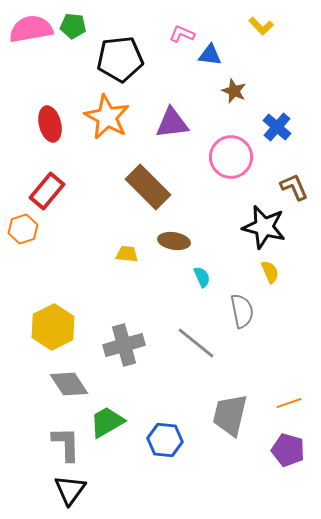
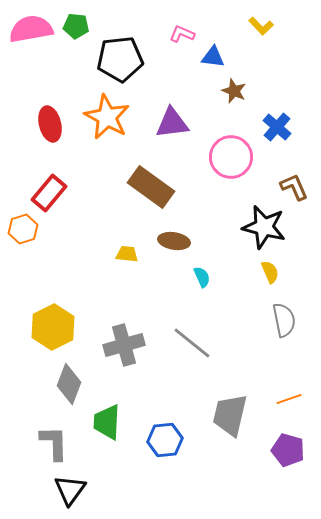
green pentagon: moved 3 px right
blue triangle: moved 3 px right, 2 px down
brown rectangle: moved 3 px right; rotated 9 degrees counterclockwise
red rectangle: moved 2 px right, 2 px down
gray semicircle: moved 42 px right, 9 px down
gray line: moved 4 px left
gray diamond: rotated 54 degrees clockwise
orange line: moved 4 px up
green trapezoid: rotated 57 degrees counterclockwise
blue hexagon: rotated 12 degrees counterclockwise
gray L-shape: moved 12 px left, 1 px up
